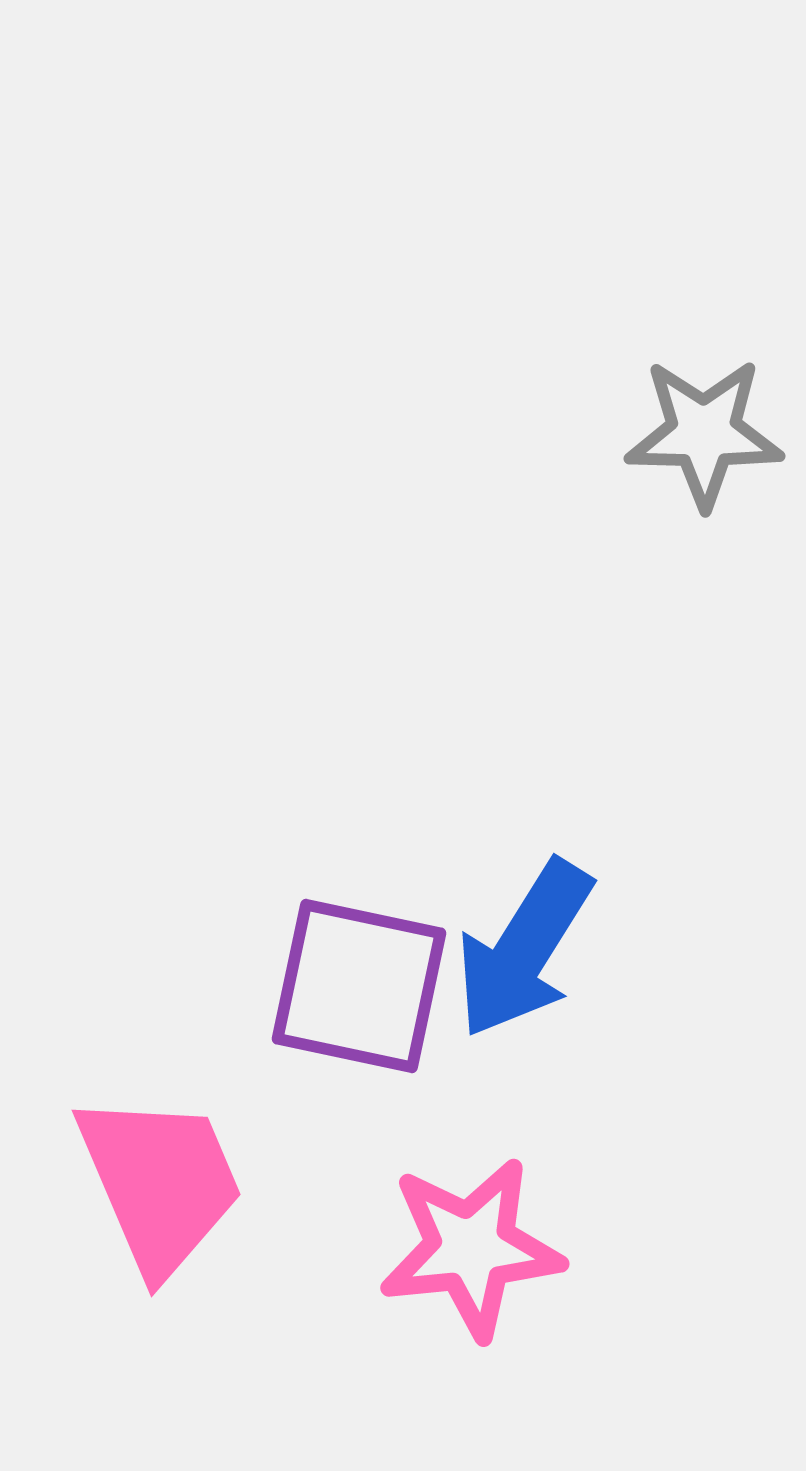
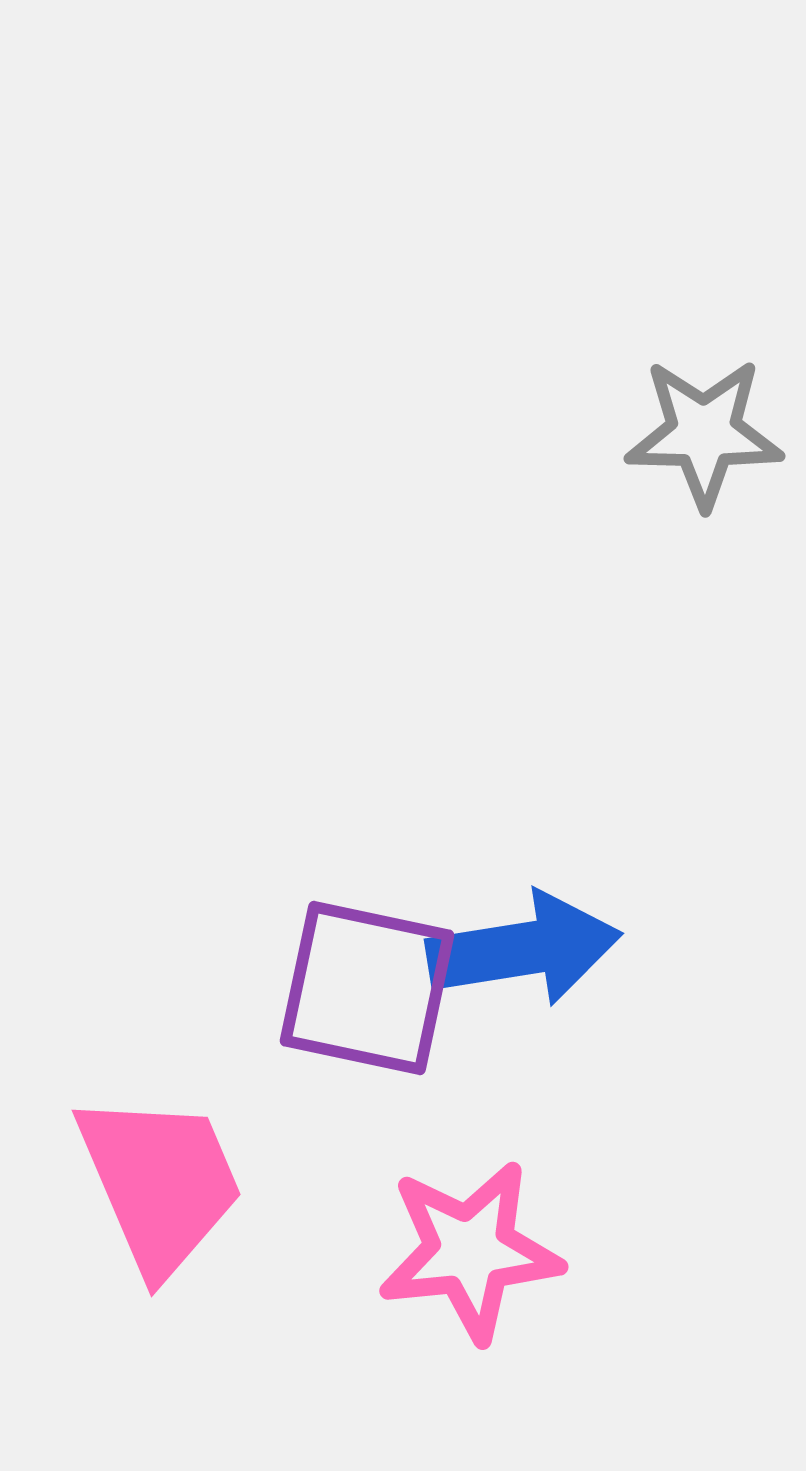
blue arrow: rotated 131 degrees counterclockwise
purple square: moved 8 px right, 2 px down
pink star: moved 1 px left, 3 px down
